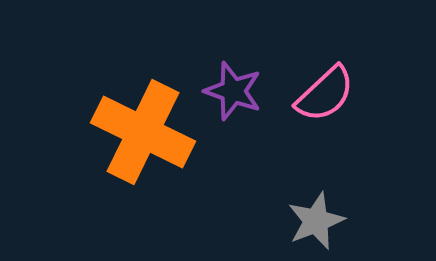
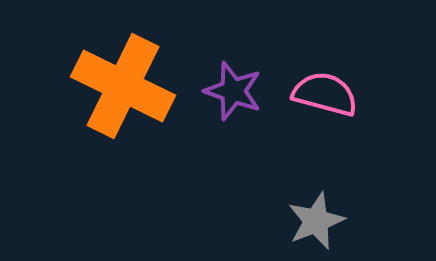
pink semicircle: rotated 122 degrees counterclockwise
orange cross: moved 20 px left, 46 px up
